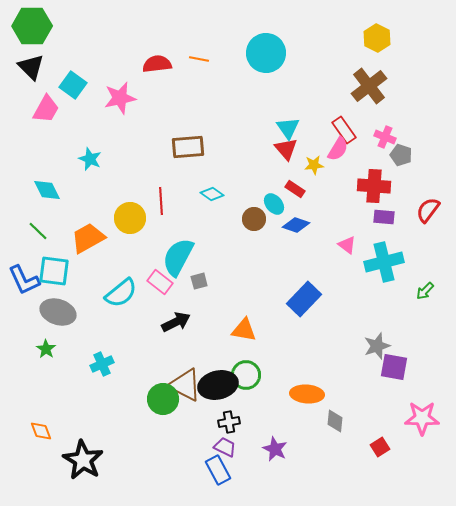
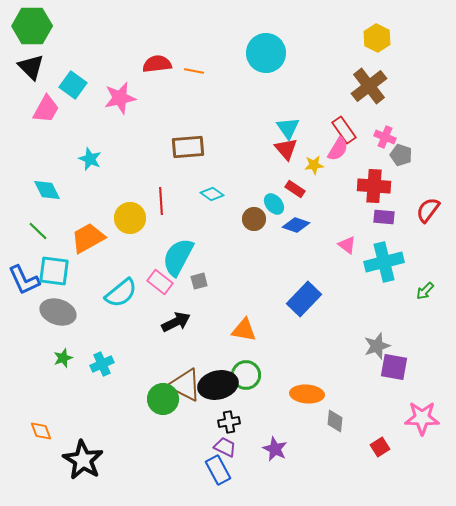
orange line at (199, 59): moved 5 px left, 12 px down
green star at (46, 349): moved 17 px right, 9 px down; rotated 18 degrees clockwise
